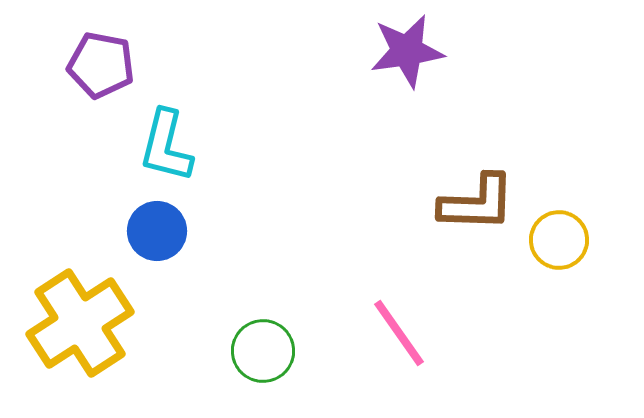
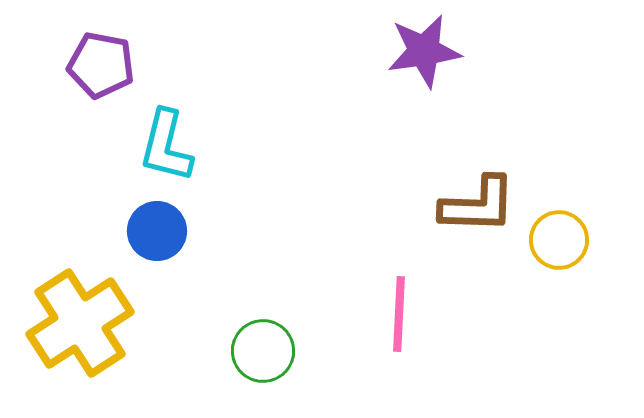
purple star: moved 17 px right
brown L-shape: moved 1 px right, 2 px down
pink line: moved 19 px up; rotated 38 degrees clockwise
